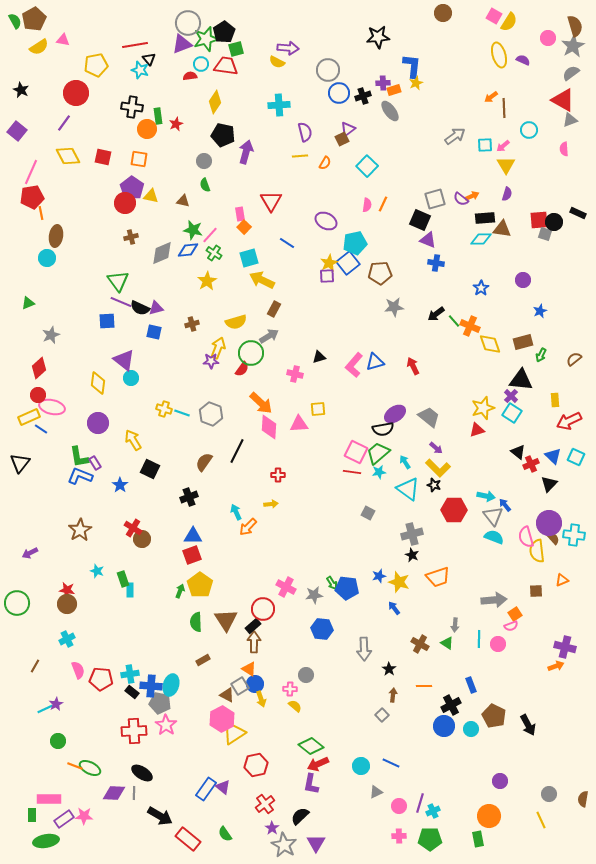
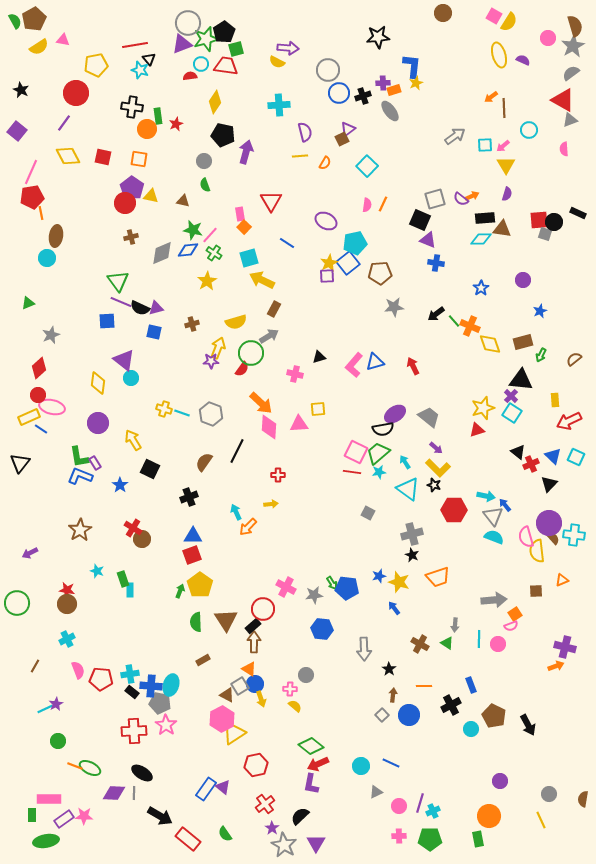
blue circle at (444, 726): moved 35 px left, 11 px up
